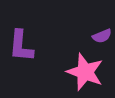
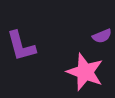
purple L-shape: rotated 20 degrees counterclockwise
